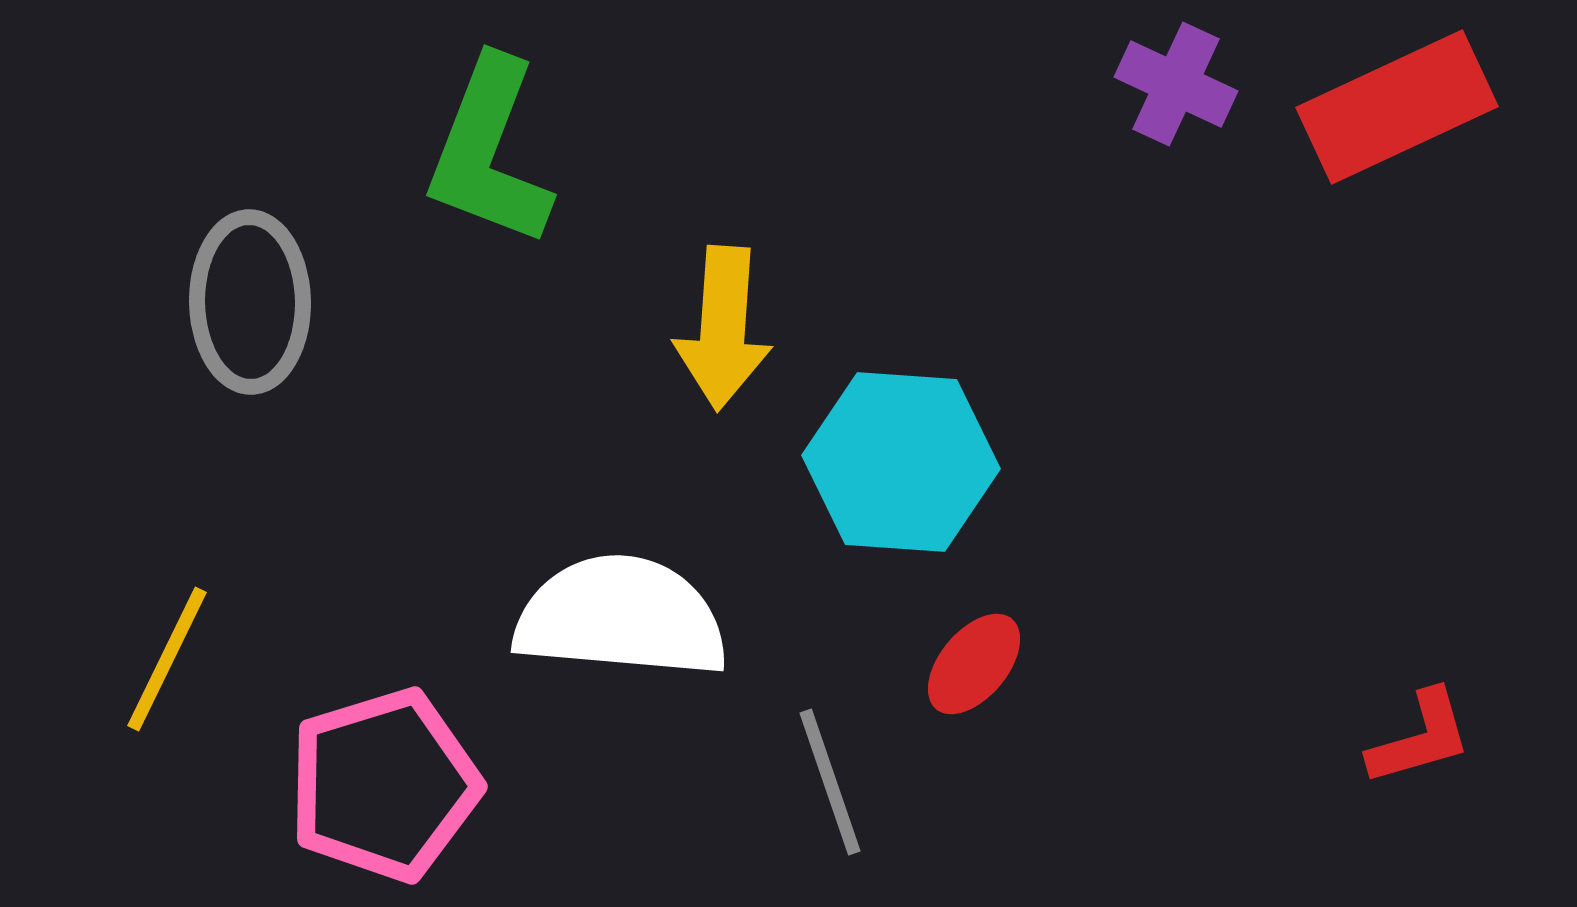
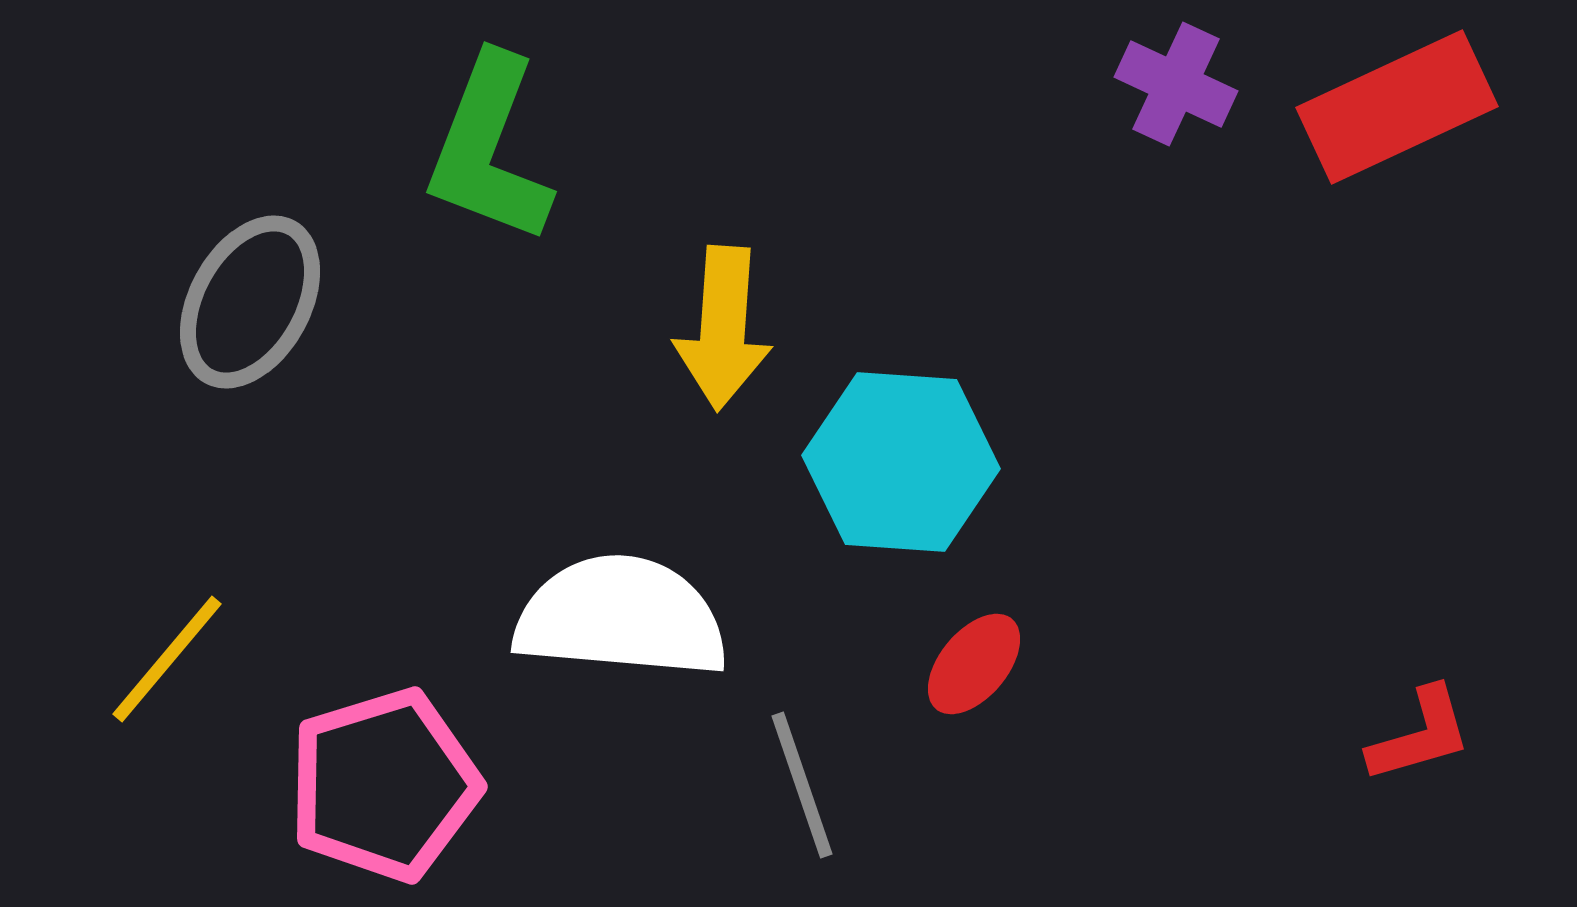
green L-shape: moved 3 px up
gray ellipse: rotated 30 degrees clockwise
yellow line: rotated 14 degrees clockwise
red L-shape: moved 3 px up
gray line: moved 28 px left, 3 px down
